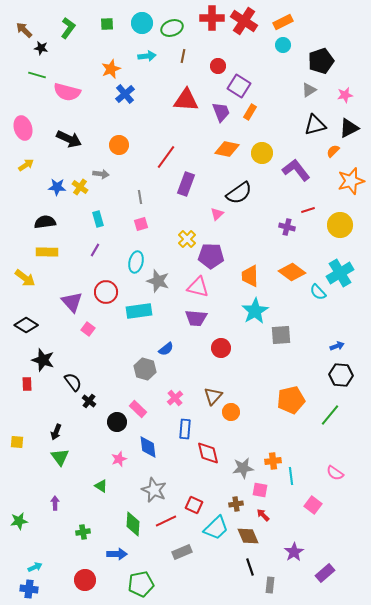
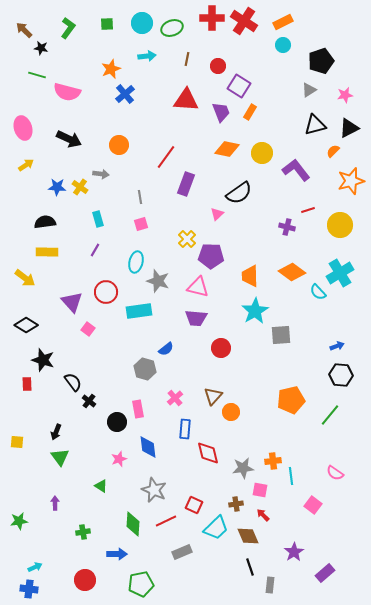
brown line at (183, 56): moved 4 px right, 3 px down
pink rectangle at (138, 409): rotated 36 degrees clockwise
